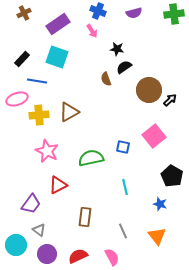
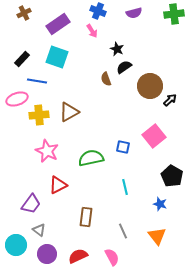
black star: rotated 16 degrees clockwise
brown circle: moved 1 px right, 4 px up
brown rectangle: moved 1 px right
